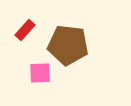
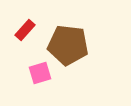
pink square: rotated 15 degrees counterclockwise
